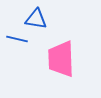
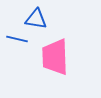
pink trapezoid: moved 6 px left, 2 px up
